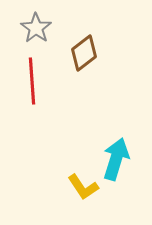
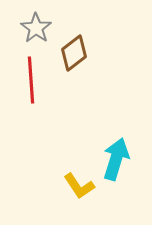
brown diamond: moved 10 px left
red line: moved 1 px left, 1 px up
yellow L-shape: moved 4 px left, 1 px up
